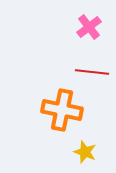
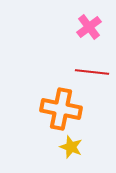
orange cross: moved 1 px left, 1 px up
yellow star: moved 14 px left, 5 px up
